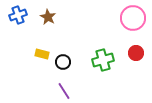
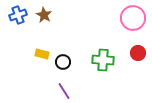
brown star: moved 4 px left, 2 px up
red circle: moved 2 px right
green cross: rotated 20 degrees clockwise
